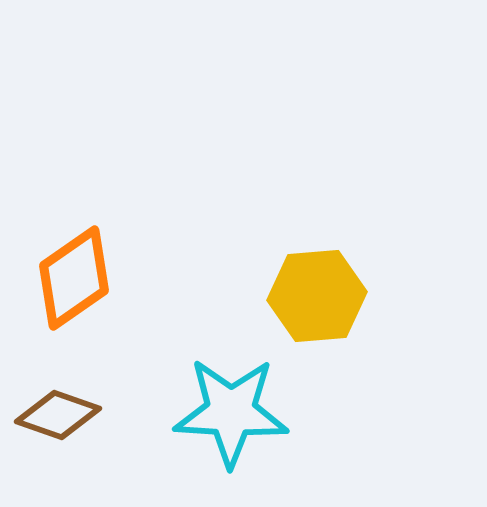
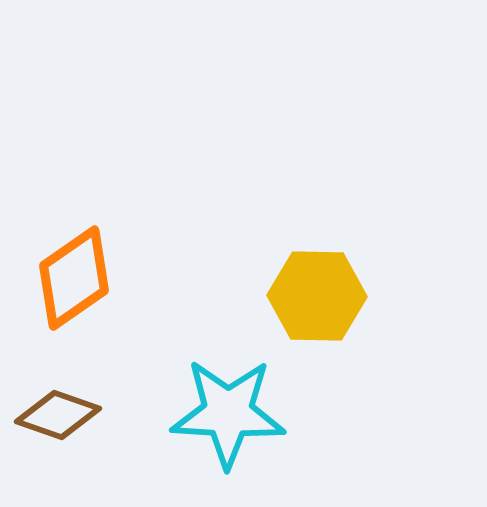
yellow hexagon: rotated 6 degrees clockwise
cyan star: moved 3 px left, 1 px down
